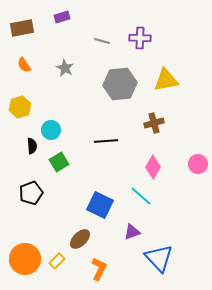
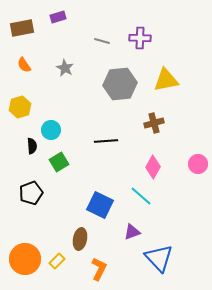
purple rectangle: moved 4 px left
brown ellipse: rotated 35 degrees counterclockwise
